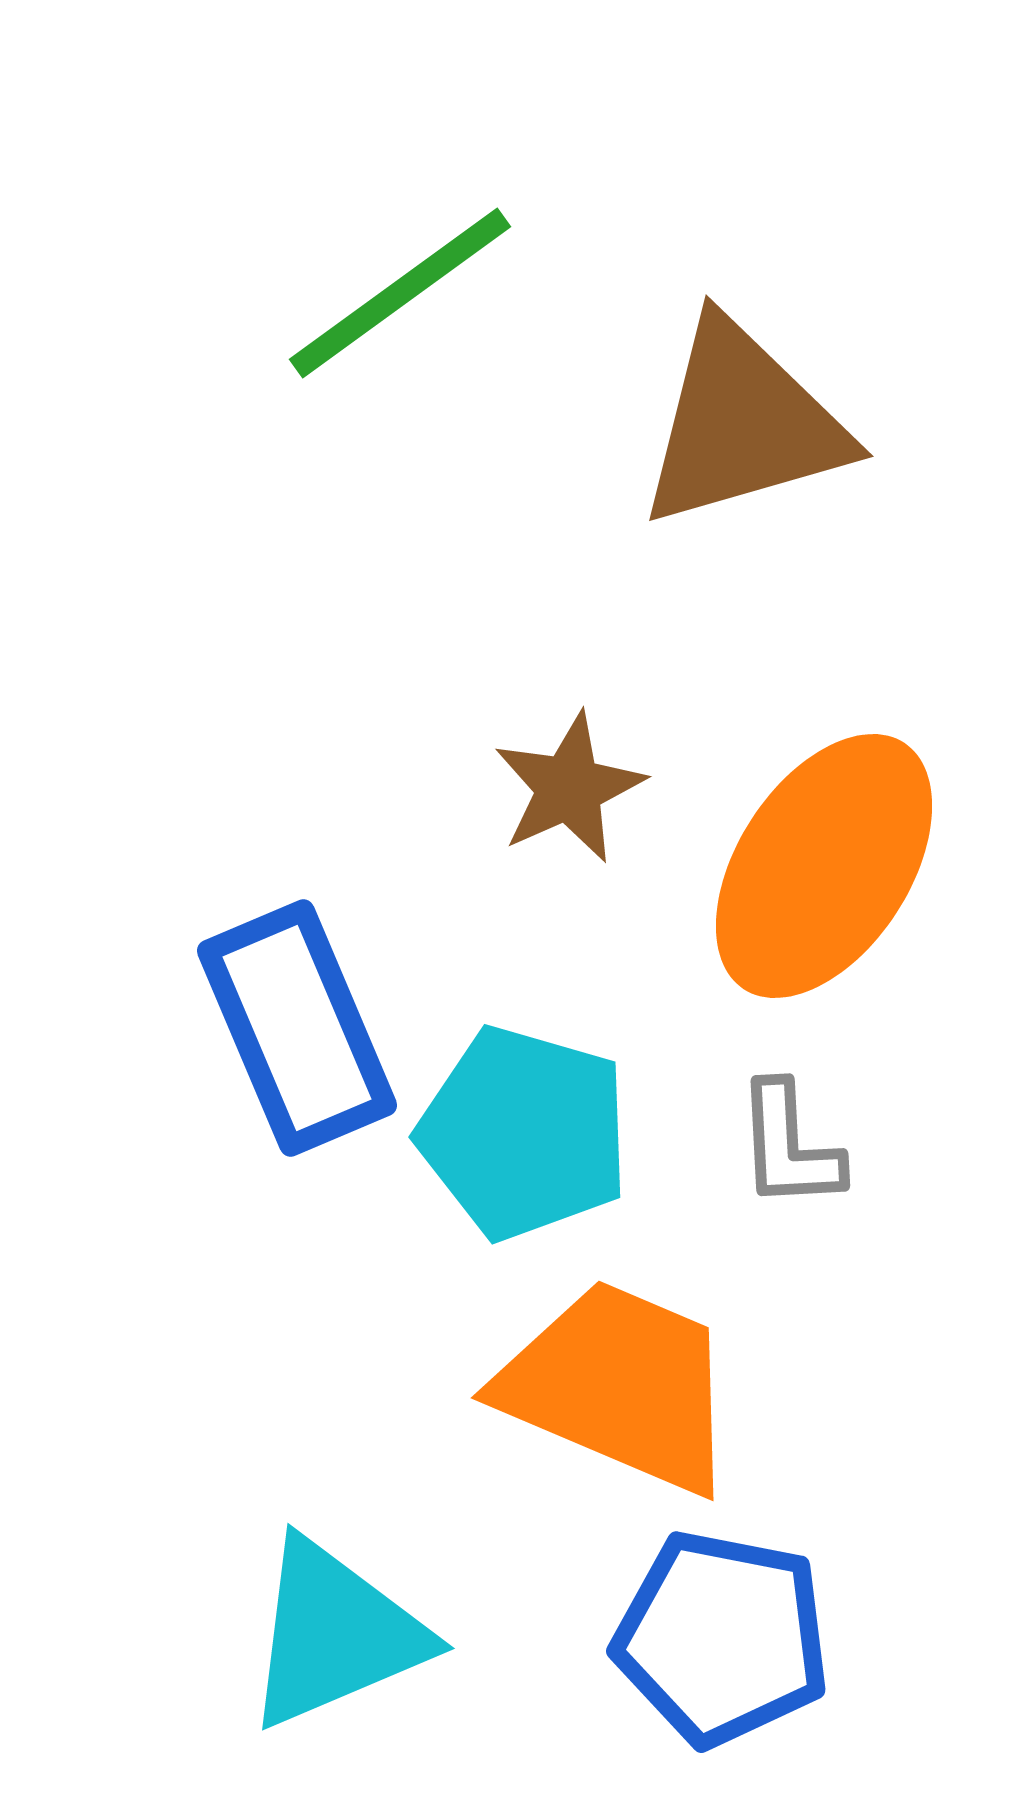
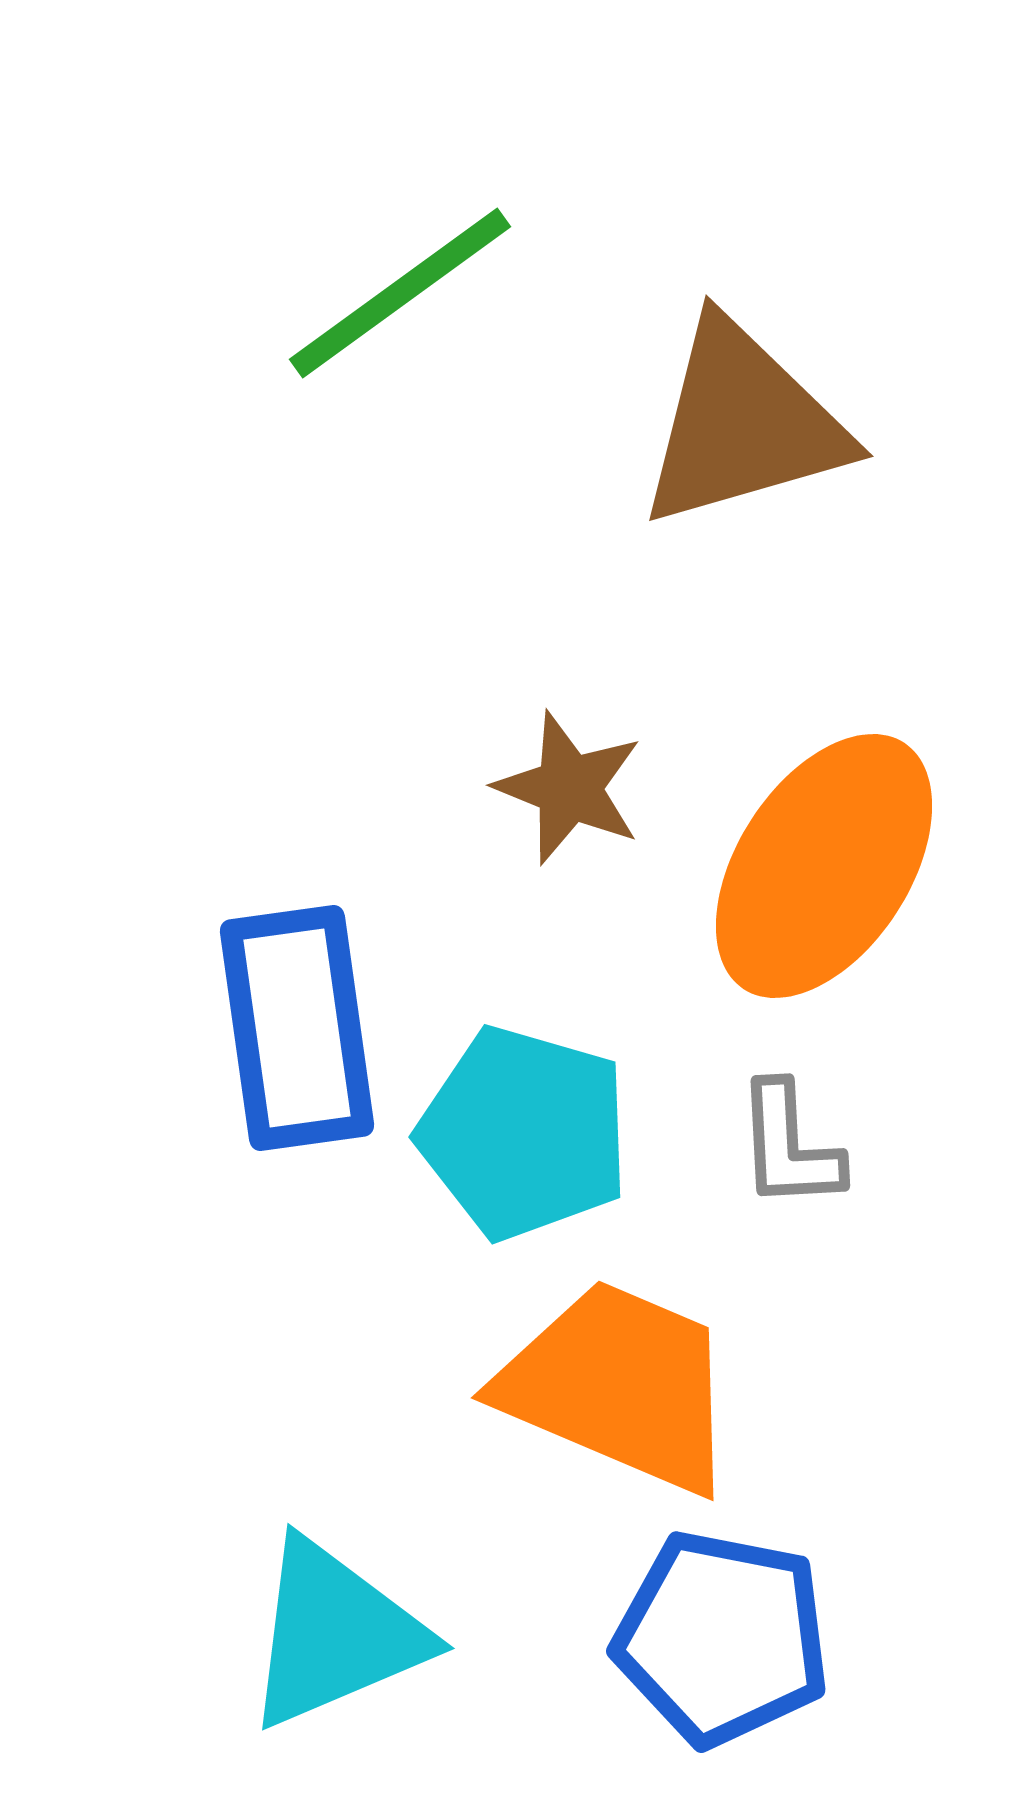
brown star: rotated 26 degrees counterclockwise
blue rectangle: rotated 15 degrees clockwise
